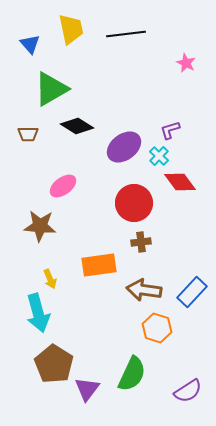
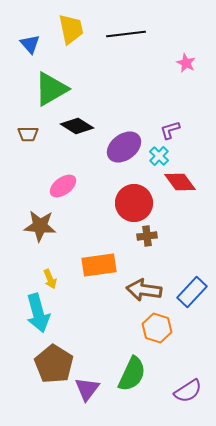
brown cross: moved 6 px right, 6 px up
